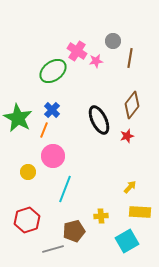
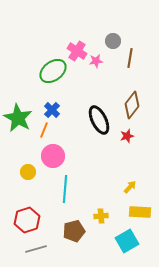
cyan line: rotated 16 degrees counterclockwise
gray line: moved 17 px left
